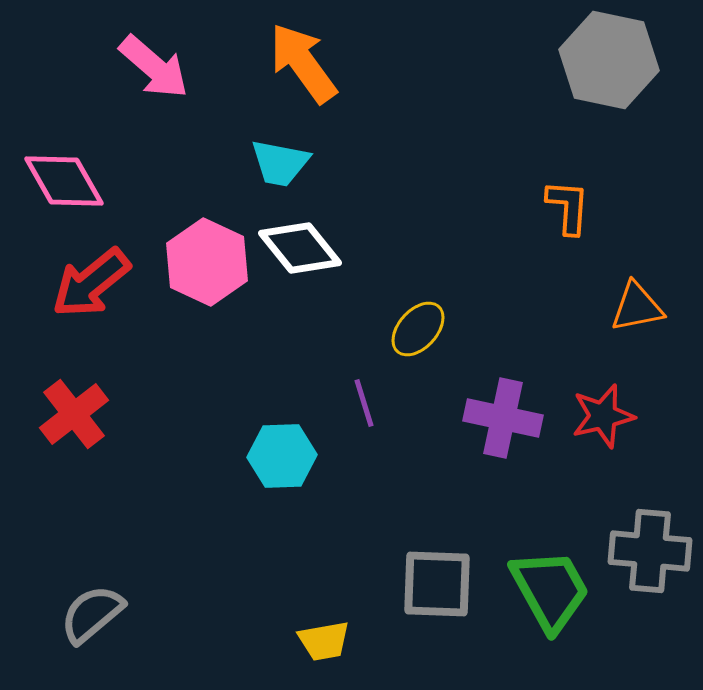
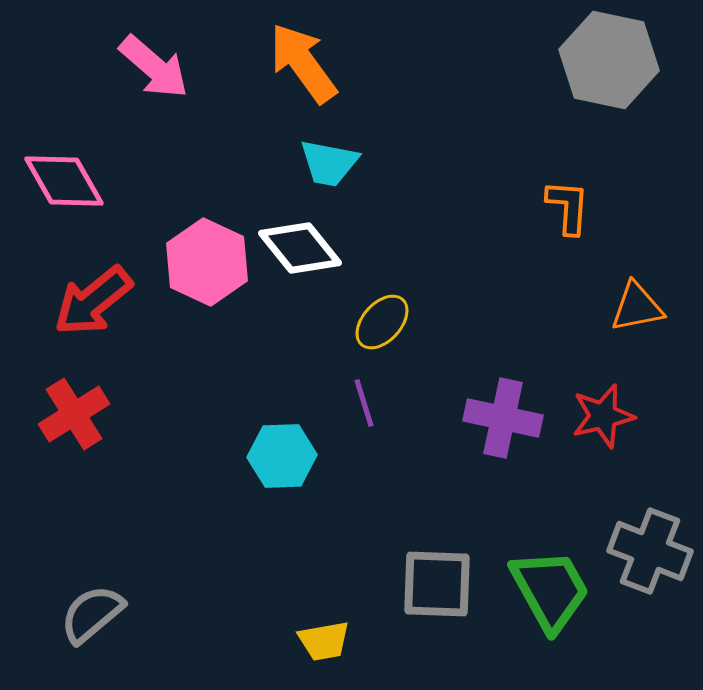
cyan trapezoid: moved 49 px right
red arrow: moved 2 px right, 18 px down
yellow ellipse: moved 36 px left, 7 px up
red cross: rotated 6 degrees clockwise
gray cross: rotated 16 degrees clockwise
